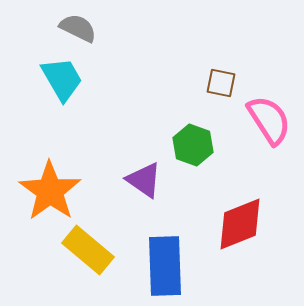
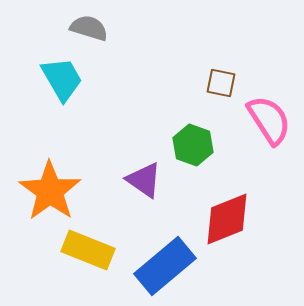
gray semicircle: moved 11 px right; rotated 9 degrees counterclockwise
red diamond: moved 13 px left, 5 px up
yellow rectangle: rotated 18 degrees counterclockwise
blue rectangle: rotated 52 degrees clockwise
